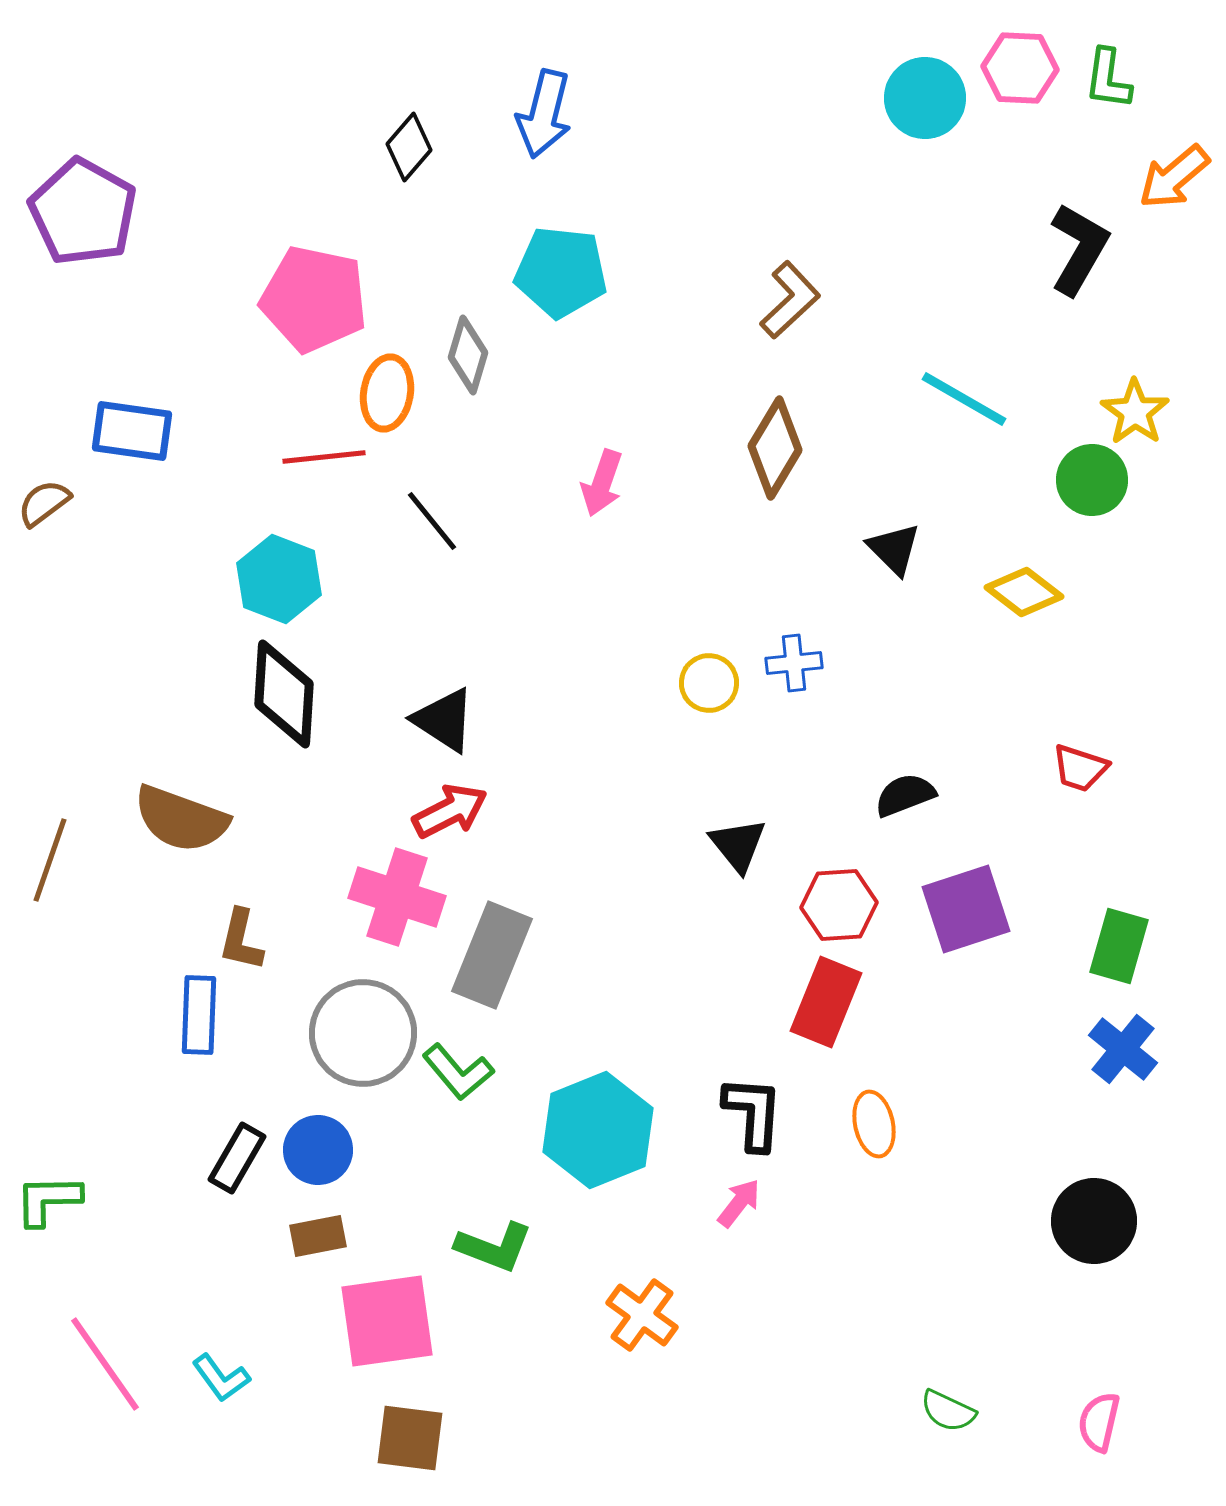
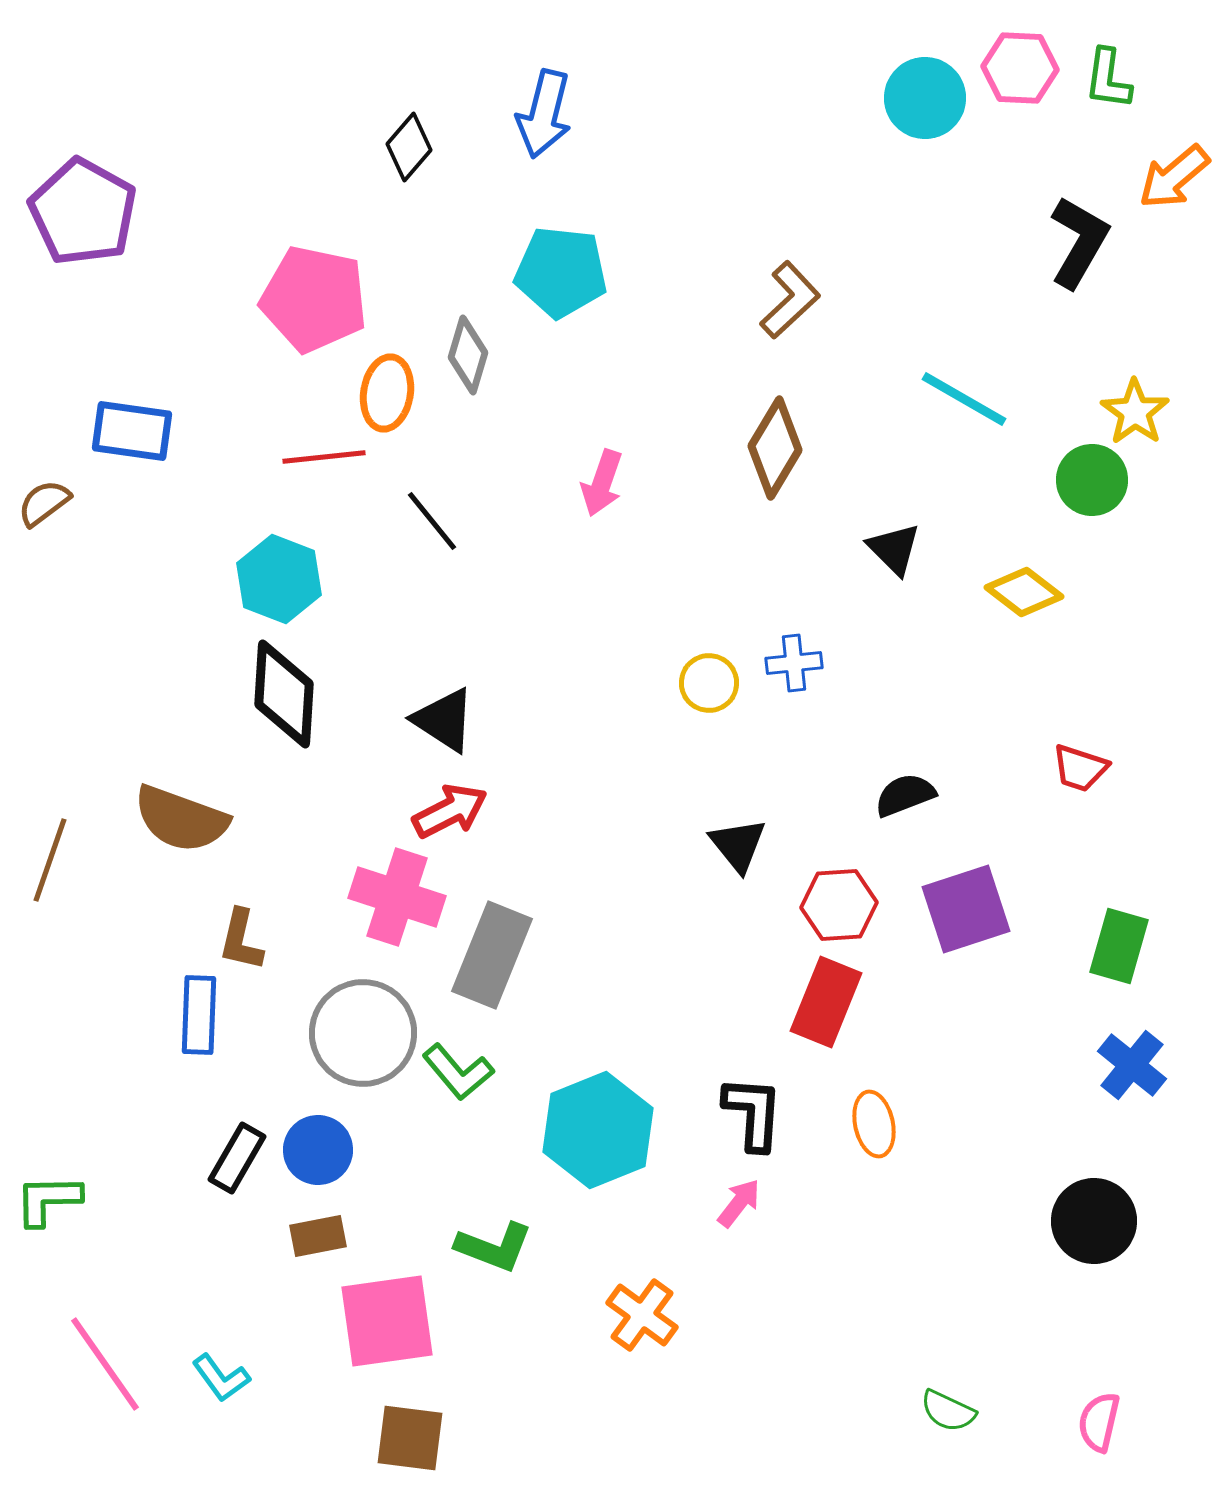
black L-shape at (1079, 249): moved 7 px up
blue cross at (1123, 1049): moved 9 px right, 16 px down
